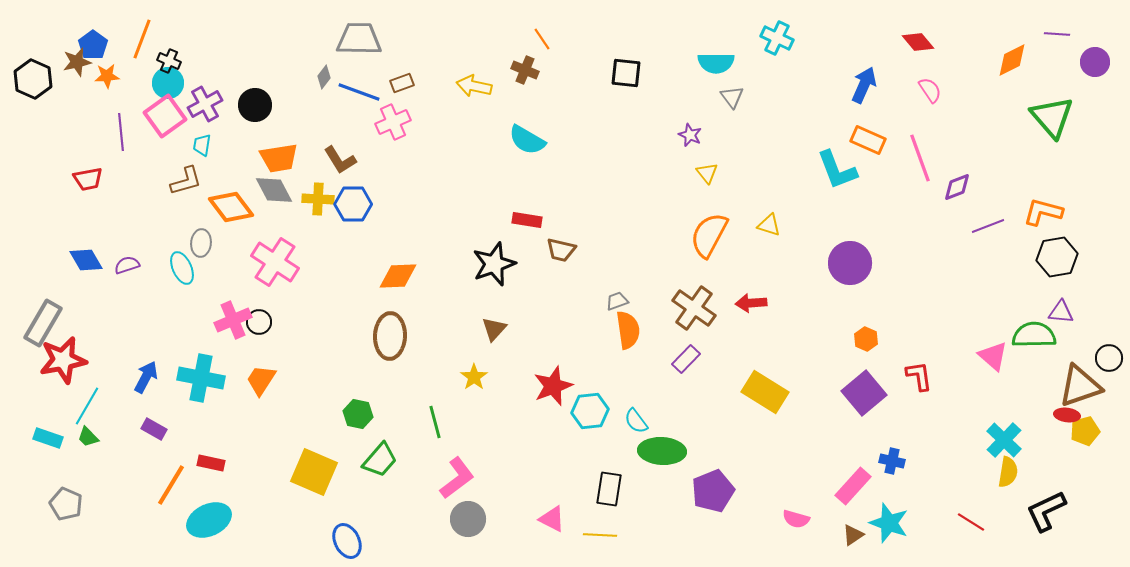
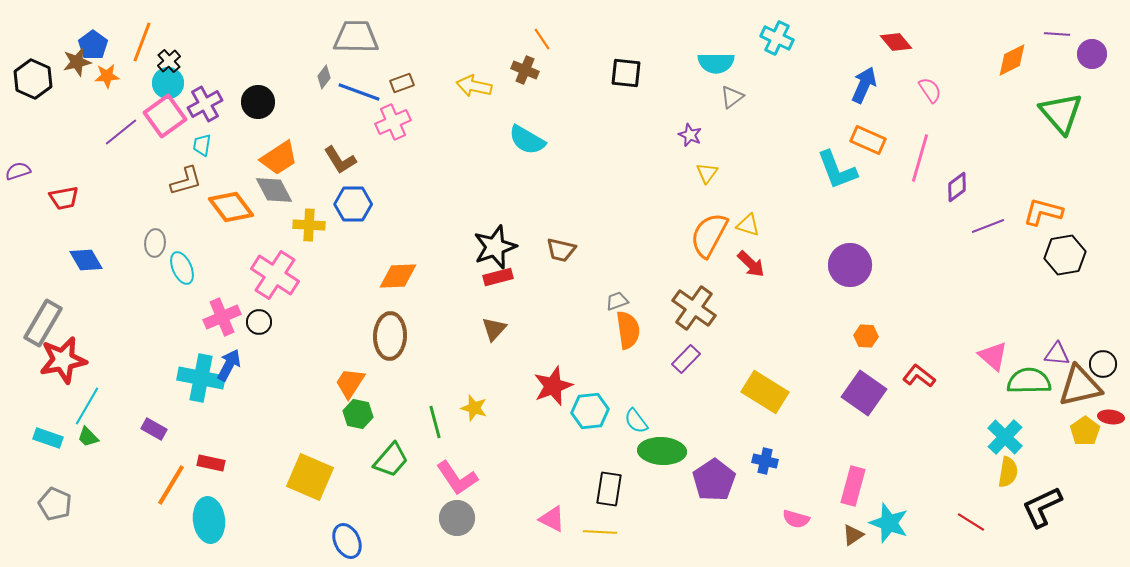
orange line at (142, 39): moved 3 px down
gray trapezoid at (359, 39): moved 3 px left, 2 px up
red diamond at (918, 42): moved 22 px left
black cross at (169, 61): rotated 25 degrees clockwise
purple circle at (1095, 62): moved 3 px left, 8 px up
gray triangle at (732, 97): rotated 30 degrees clockwise
black circle at (255, 105): moved 3 px right, 3 px up
green triangle at (1052, 117): moved 9 px right, 4 px up
purple line at (121, 132): rotated 57 degrees clockwise
orange trapezoid at (279, 158): rotated 24 degrees counterclockwise
pink line at (920, 158): rotated 36 degrees clockwise
yellow triangle at (707, 173): rotated 15 degrees clockwise
red trapezoid at (88, 179): moved 24 px left, 19 px down
purple diamond at (957, 187): rotated 16 degrees counterclockwise
yellow cross at (318, 199): moved 9 px left, 26 px down
red rectangle at (527, 220): moved 29 px left, 57 px down; rotated 24 degrees counterclockwise
yellow triangle at (769, 225): moved 21 px left
gray ellipse at (201, 243): moved 46 px left
black hexagon at (1057, 257): moved 8 px right, 2 px up
pink cross at (275, 262): moved 13 px down
purple circle at (850, 263): moved 2 px down
black star at (494, 264): moved 1 px right, 17 px up
purple semicircle at (127, 265): moved 109 px left, 94 px up
red arrow at (751, 303): moved 39 px up; rotated 132 degrees counterclockwise
purple triangle at (1061, 312): moved 4 px left, 42 px down
pink cross at (233, 320): moved 11 px left, 3 px up
green semicircle at (1034, 335): moved 5 px left, 46 px down
orange hexagon at (866, 339): moved 3 px up; rotated 20 degrees counterclockwise
black circle at (1109, 358): moved 6 px left, 6 px down
red L-shape at (919, 376): rotated 44 degrees counterclockwise
blue arrow at (146, 377): moved 83 px right, 12 px up
yellow star at (474, 377): moved 31 px down; rotated 20 degrees counterclockwise
orange trapezoid at (261, 380): moved 89 px right, 3 px down
brown triangle at (1080, 386): rotated 6 degrees clockwise
purple square at (864, 393): rotated 15 degrees counterclockwise
red ellipse at (1067, 415): moved 44 px right, 2 px down
yellow pentagon at (1085, 431): rotated 20 degrees counterclockwise
cyan cross at (1004, 440): moved 1 px right, 3 px up
green trapezoid at (380, 460): moved 11 px right
blue cross at (892, 461): moved 127 px left
yellow square at (314, 472): moved 4 px left, 5 px down
pink L-shape at (457, 478): rotated 93 degrees clockwise
pink rectangle at (853, 486): rotated 27 degrees counterclockwise
purple pentagon at (713, 491): moved 1 px right, 11 px up; rotated 12 degrees counterclockwise
gray pentagon at (66, 504): moved 11 px left
black L-shape at (1046, 511): moved 4 px left, 4 px up
gray circle at (468, 519): moved 11 px left, 1 px up
cyan ellipse at (209, 520): rotated 72 degrees counterclockwise
yellow line at (600, 535): moved 3 px up
